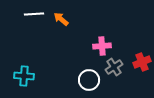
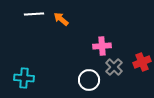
gray cross: rotated 12 degrees counterclockwise
cyan cross: moved 2 px down
